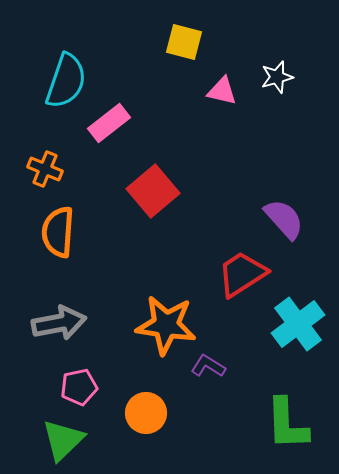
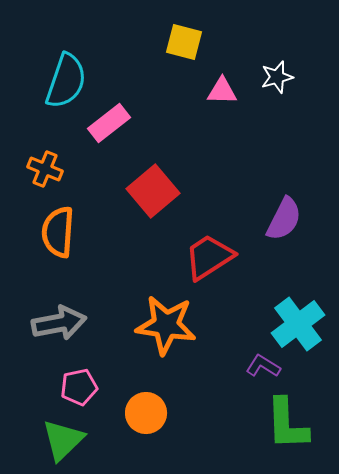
pink triangle: rotated 12 degrees counterclockwise
purple semicircle: rotated 69 degrees clockwise
red trapezoid: moved 33 px left, 17 px up
purple L-shape: moved 55 px right
